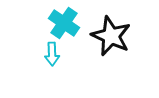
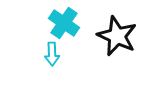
black star: moved 6 px right
